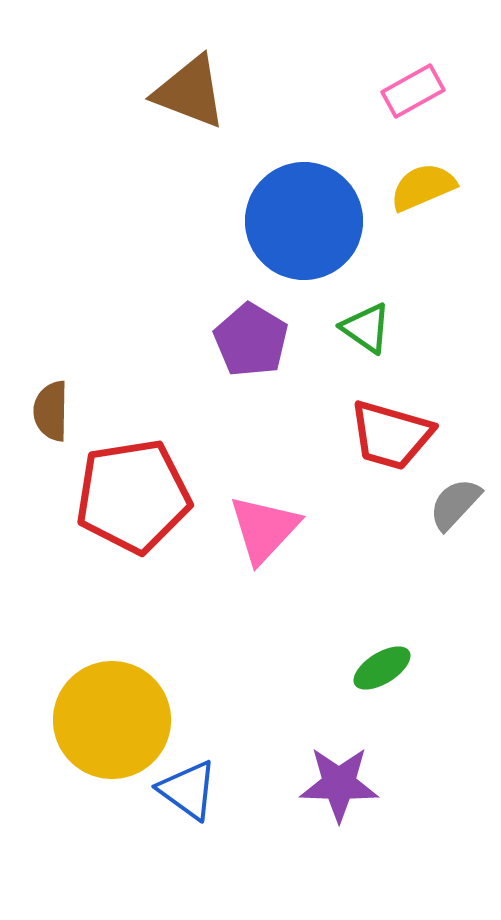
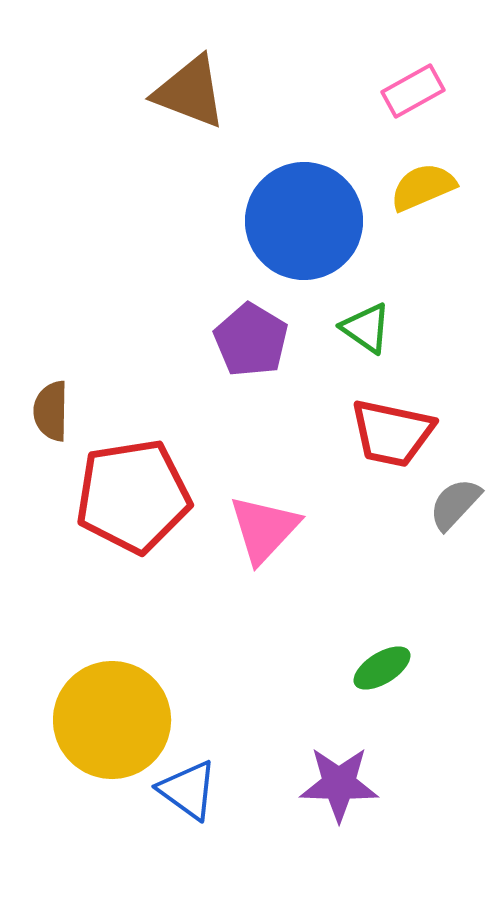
red trapezoid: moved 1 px right, 2 px up; rotated 4 degrees counterclockwise
